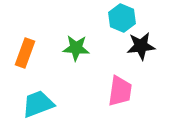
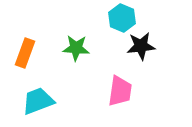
cyan trapezoid: moved 3 px up
